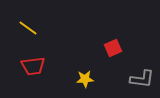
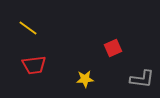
red trapezoid: moved 1 px right, 1 px up
